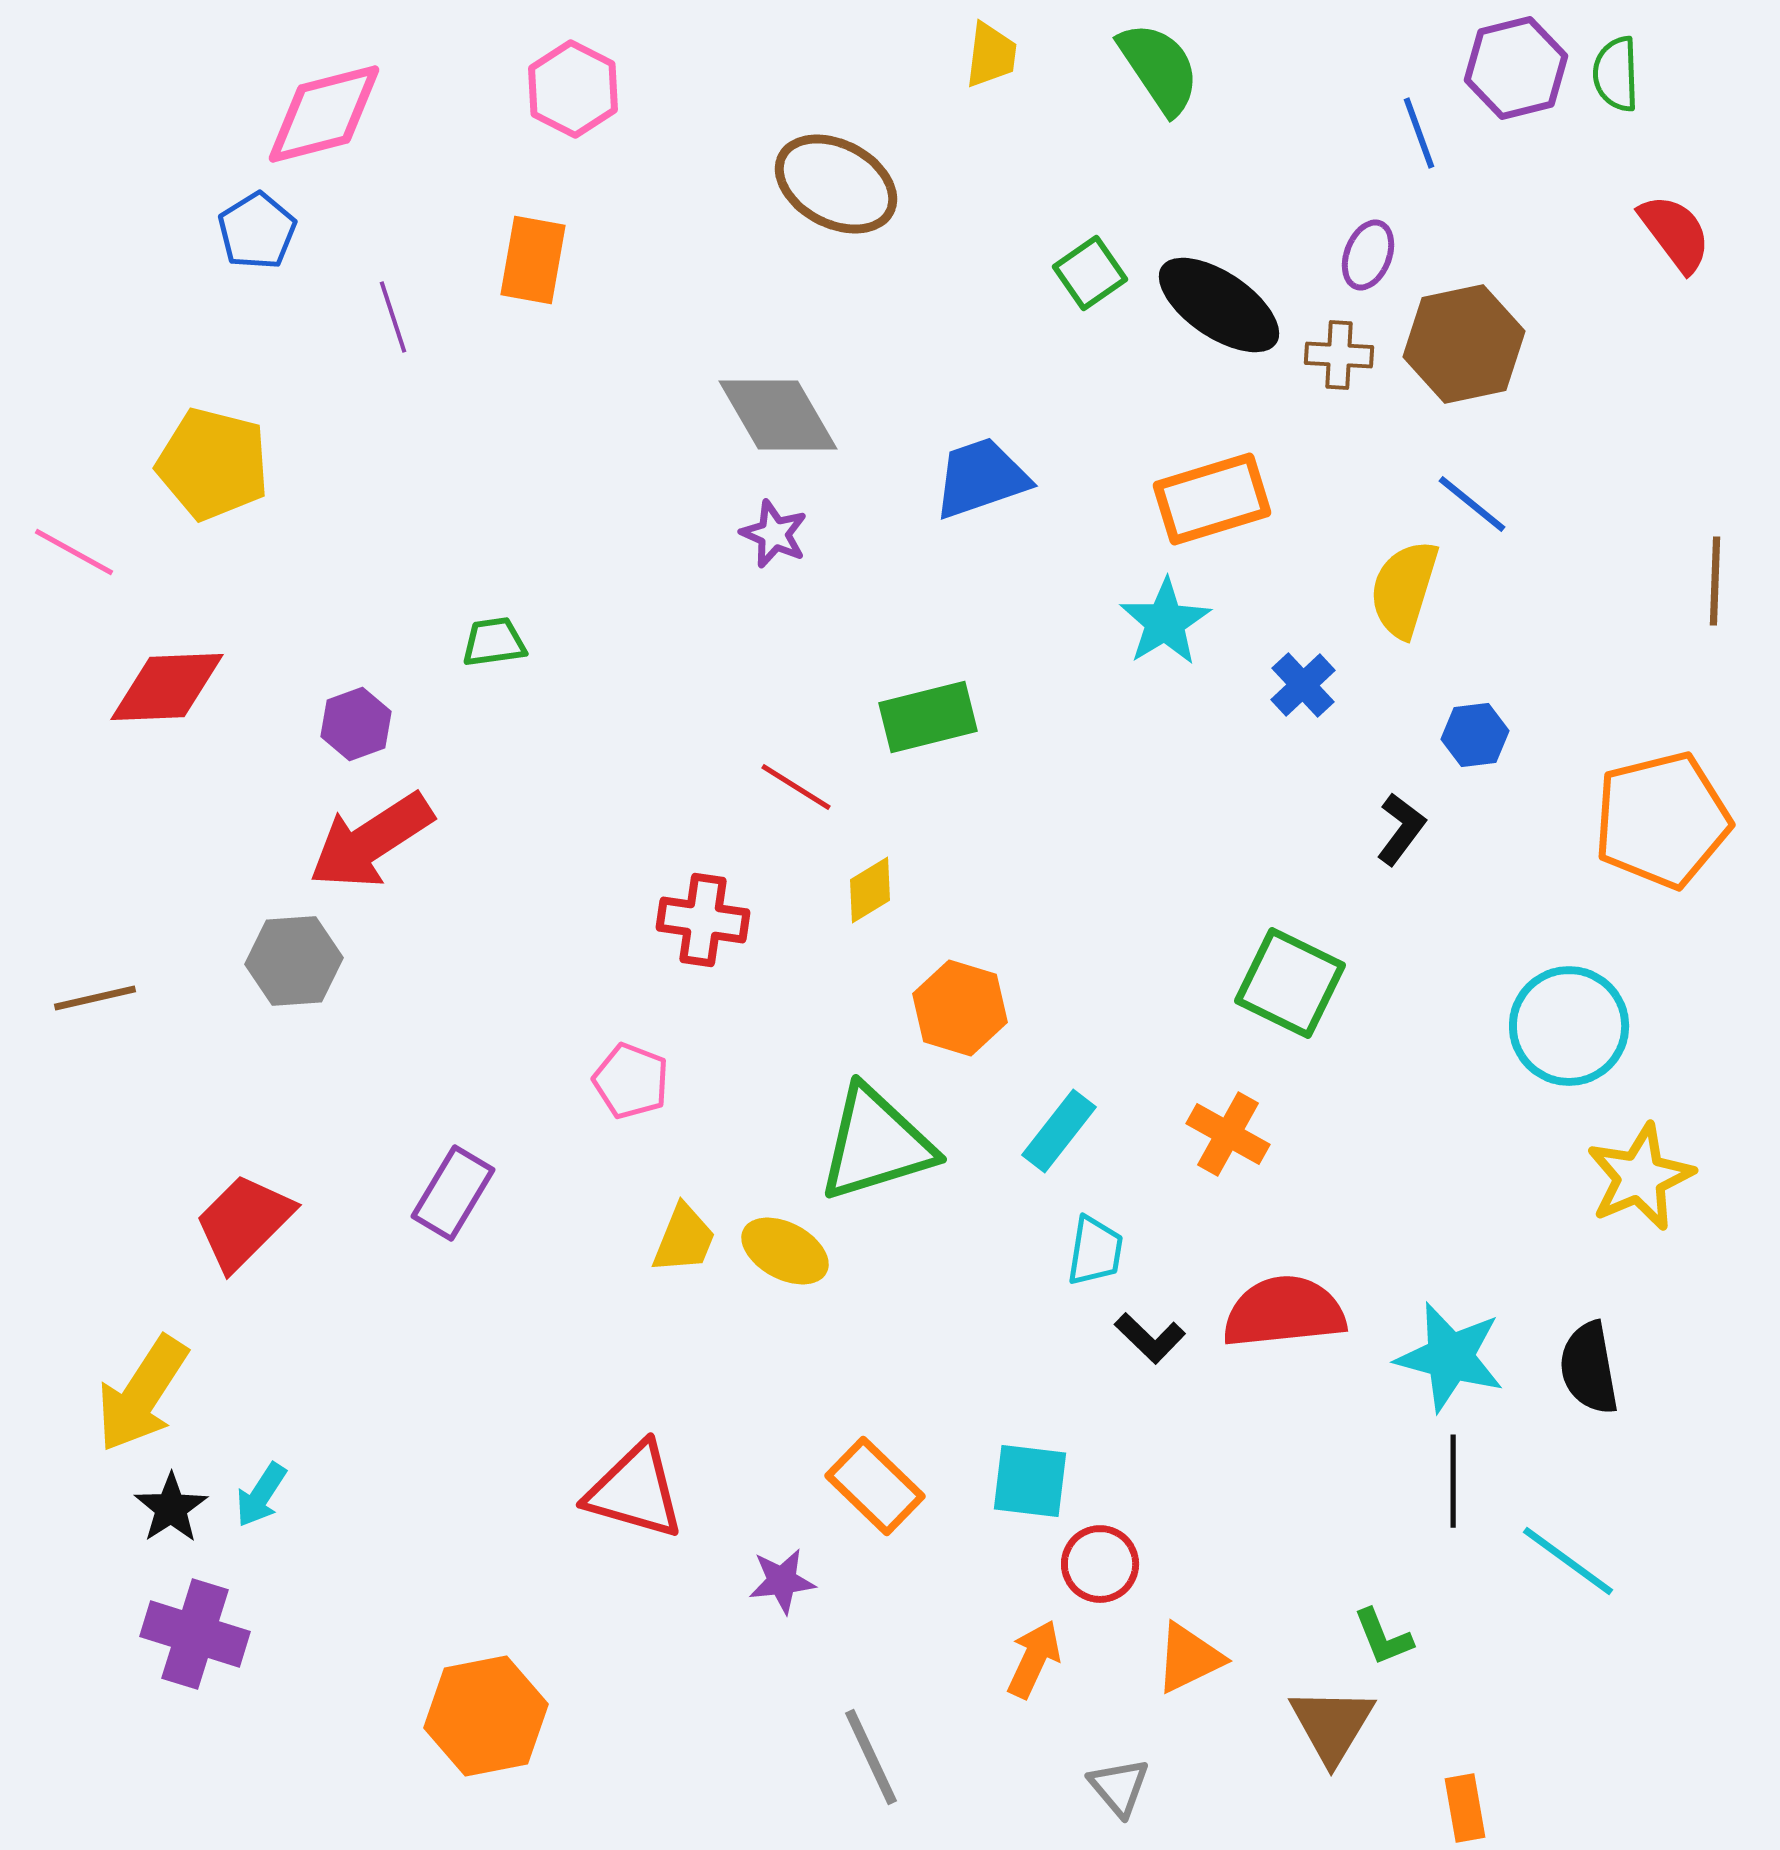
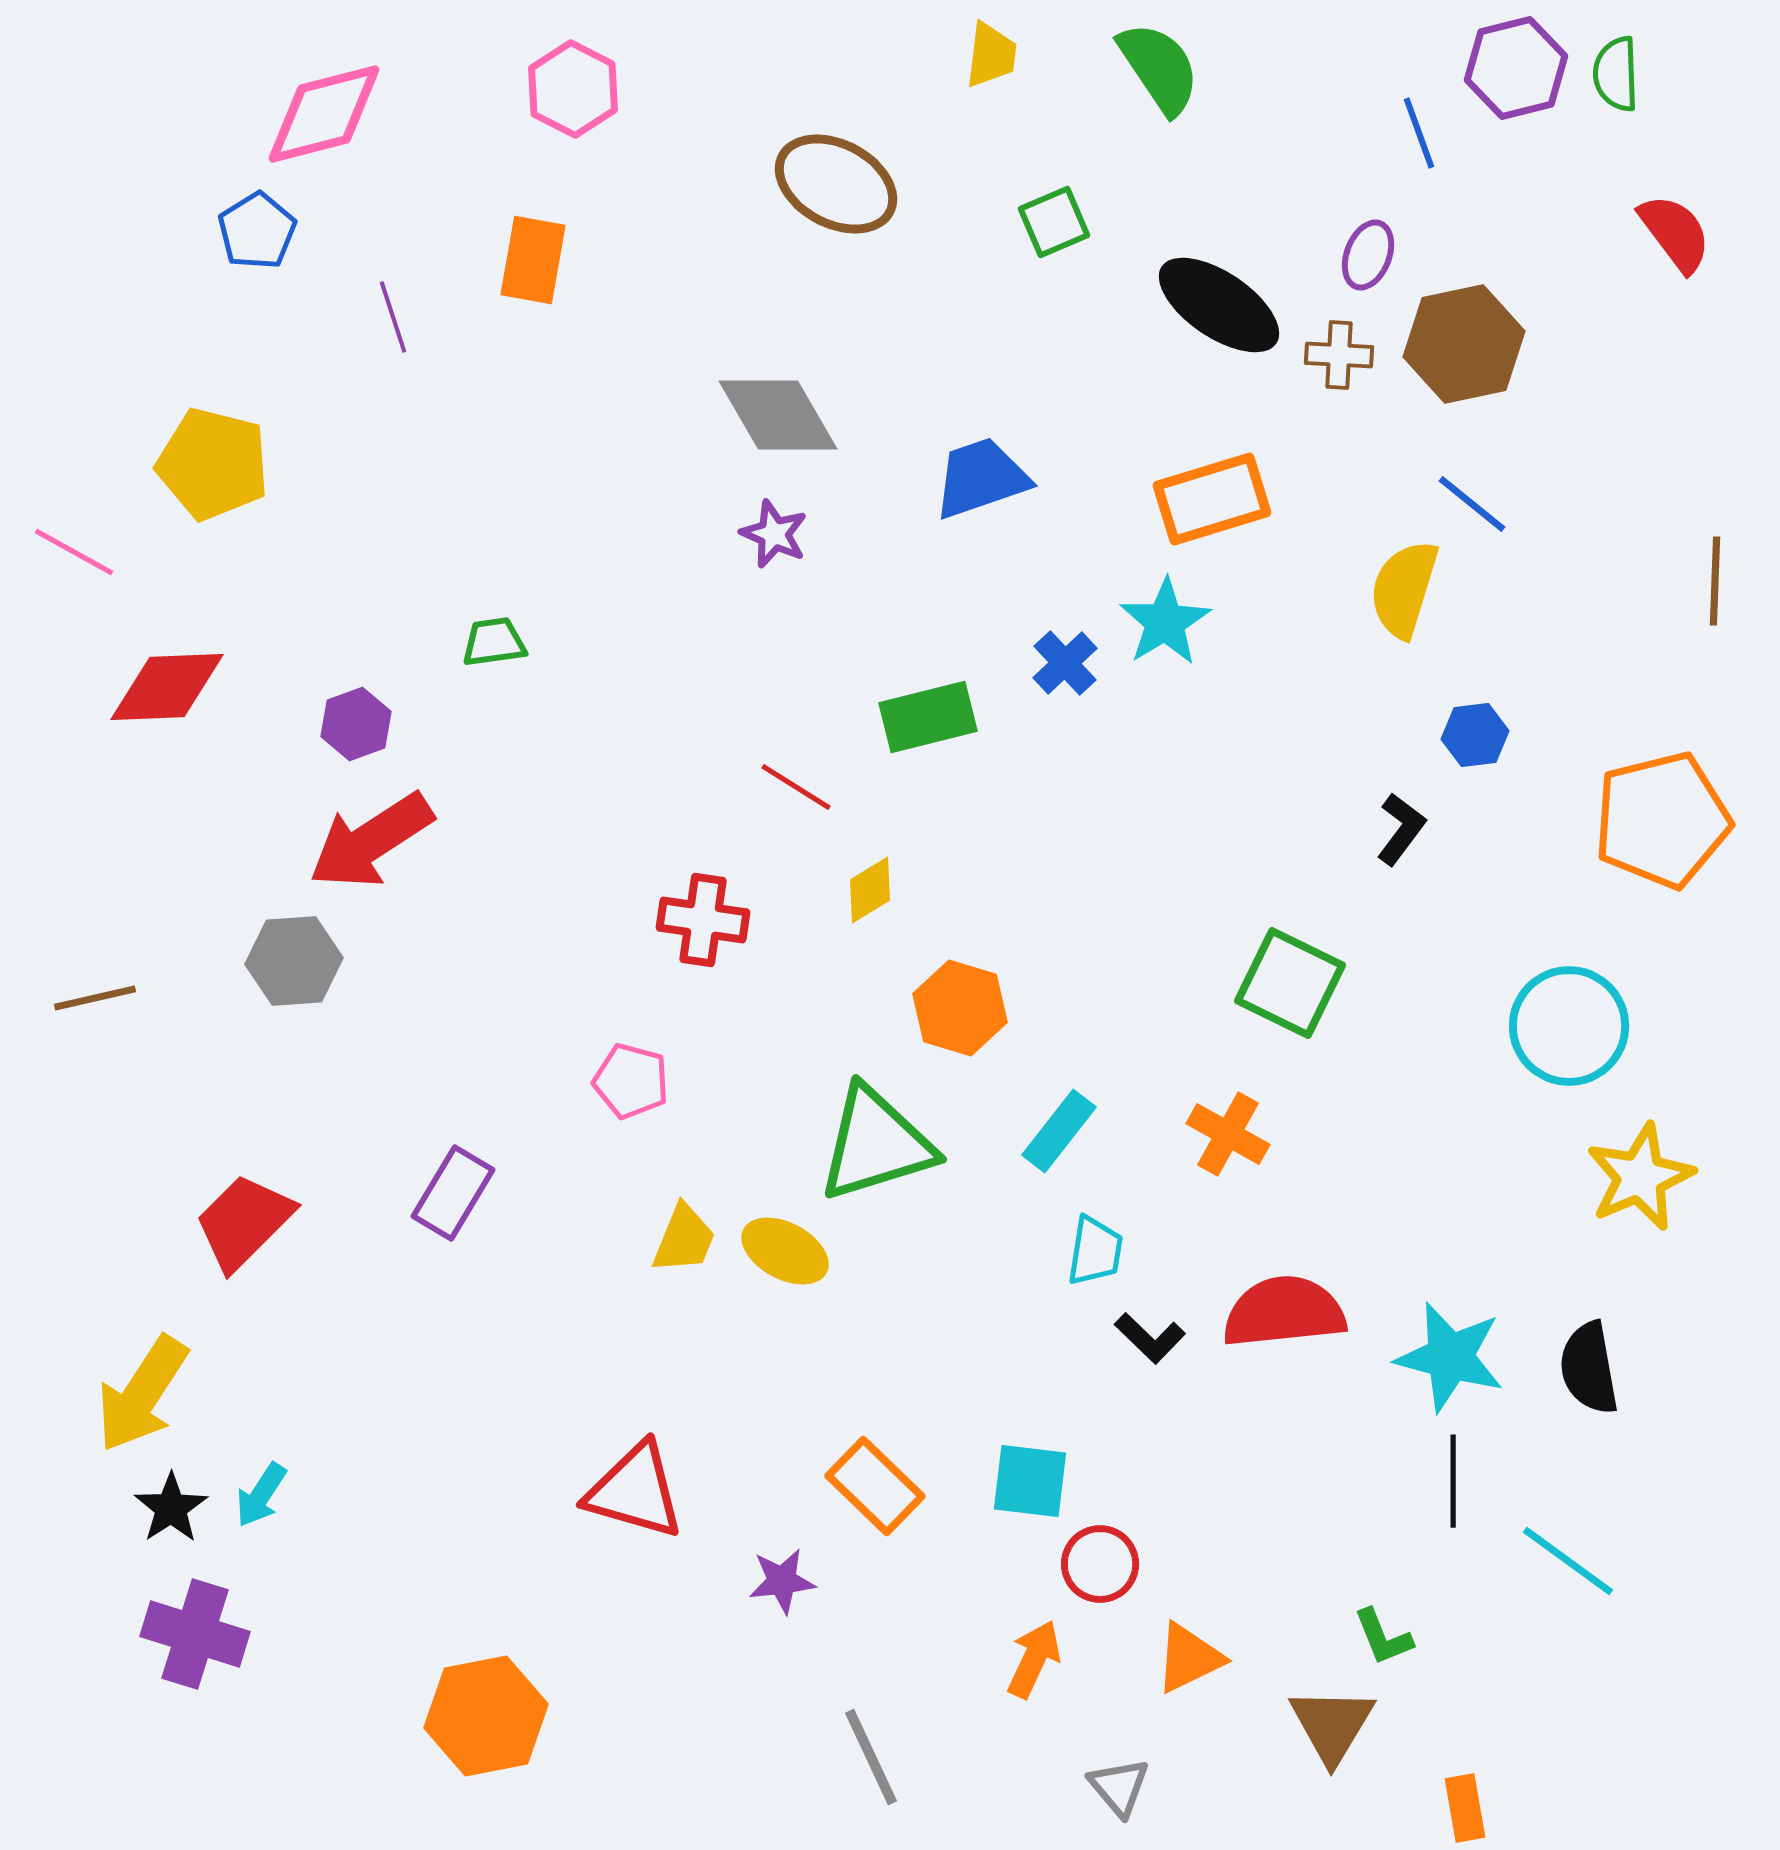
green square at (1090, 273): moved 36 px left, 51 px up; rotated 12 degrees clockwise
blue cross at (1303, 685): moved 238 px left, 22 px up
pink pentagon at (631, 1081): rotated 6 degrees counterclockwise
